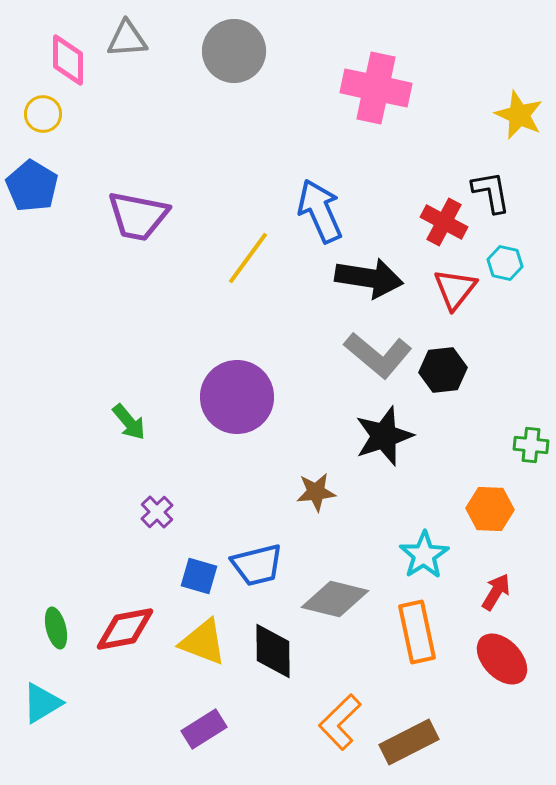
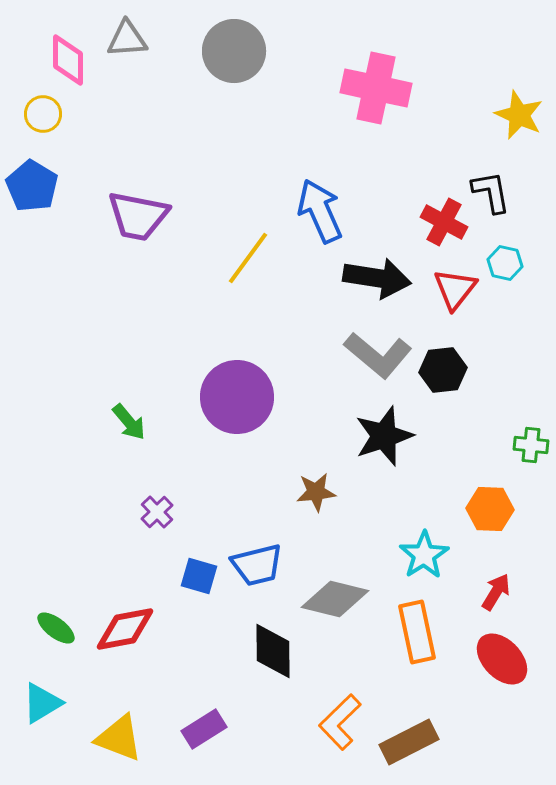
black arrow: moved 8 px right
green ellipse: rotated 39 degrees counterclockwise
yellow triangle: moved 84 px left, 96 px down
